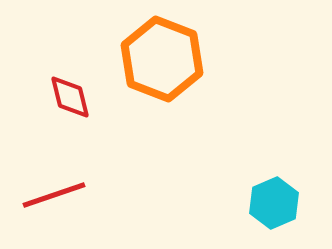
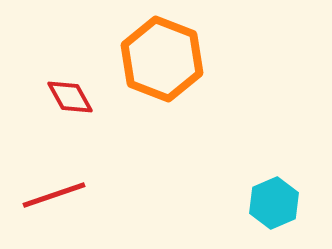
red diamond: rotated 15 degrees counterclockwise
